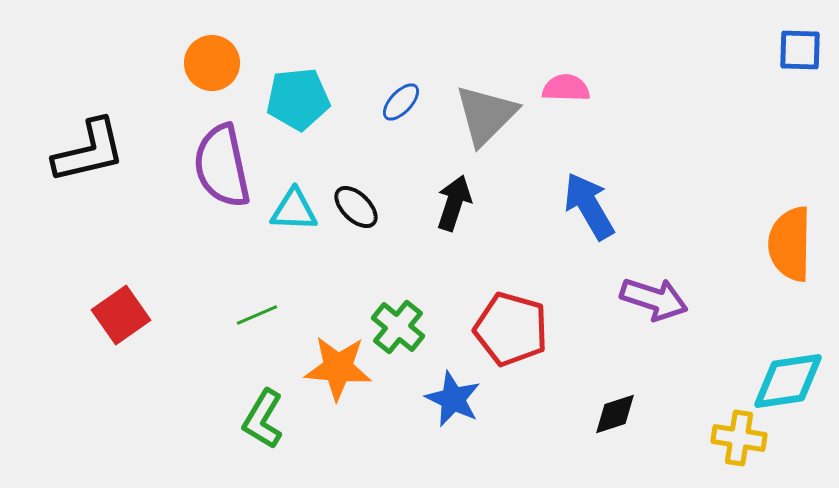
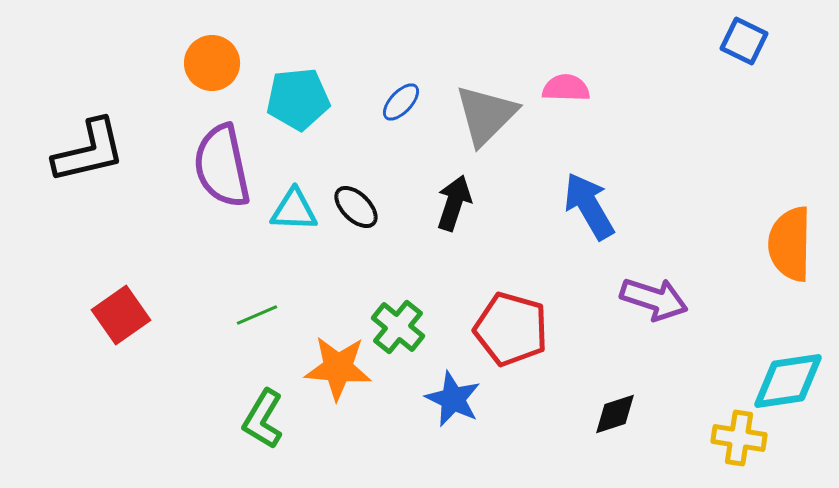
blue square: moved 56 px left, 9 px up; rotated 24 degrees clockwise
